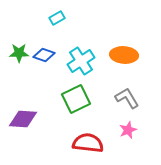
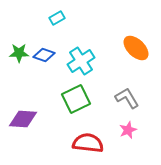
orange ellipse: moved 12 px right, 7 px up; rotated 40 degrees clockwise
